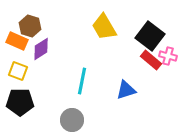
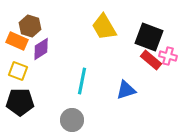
black square: moved 1 px left, 1 px down; rotated 16 degrees counterclockwise
